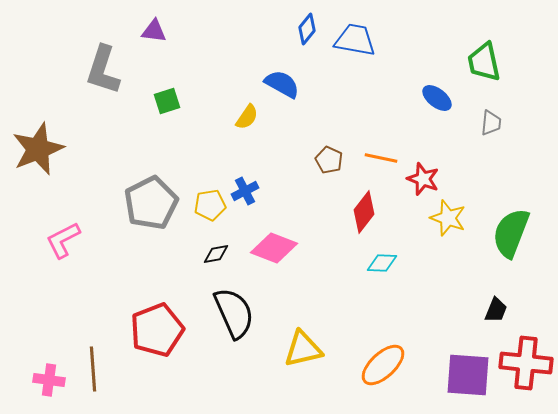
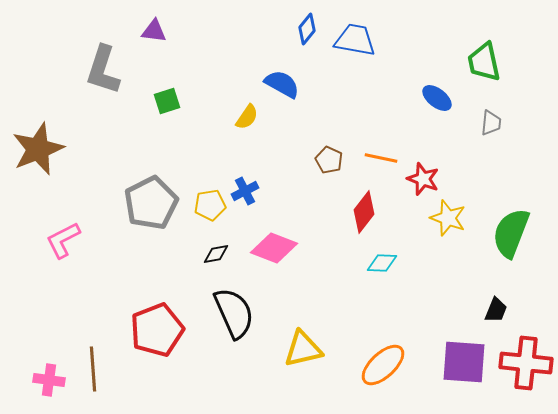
purple square: moved 4 px left, 13 px up
